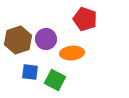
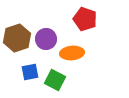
brown hexagon: moved 1 px left, 2 px up
blue square: rotated 18 degrees counterclockwise
